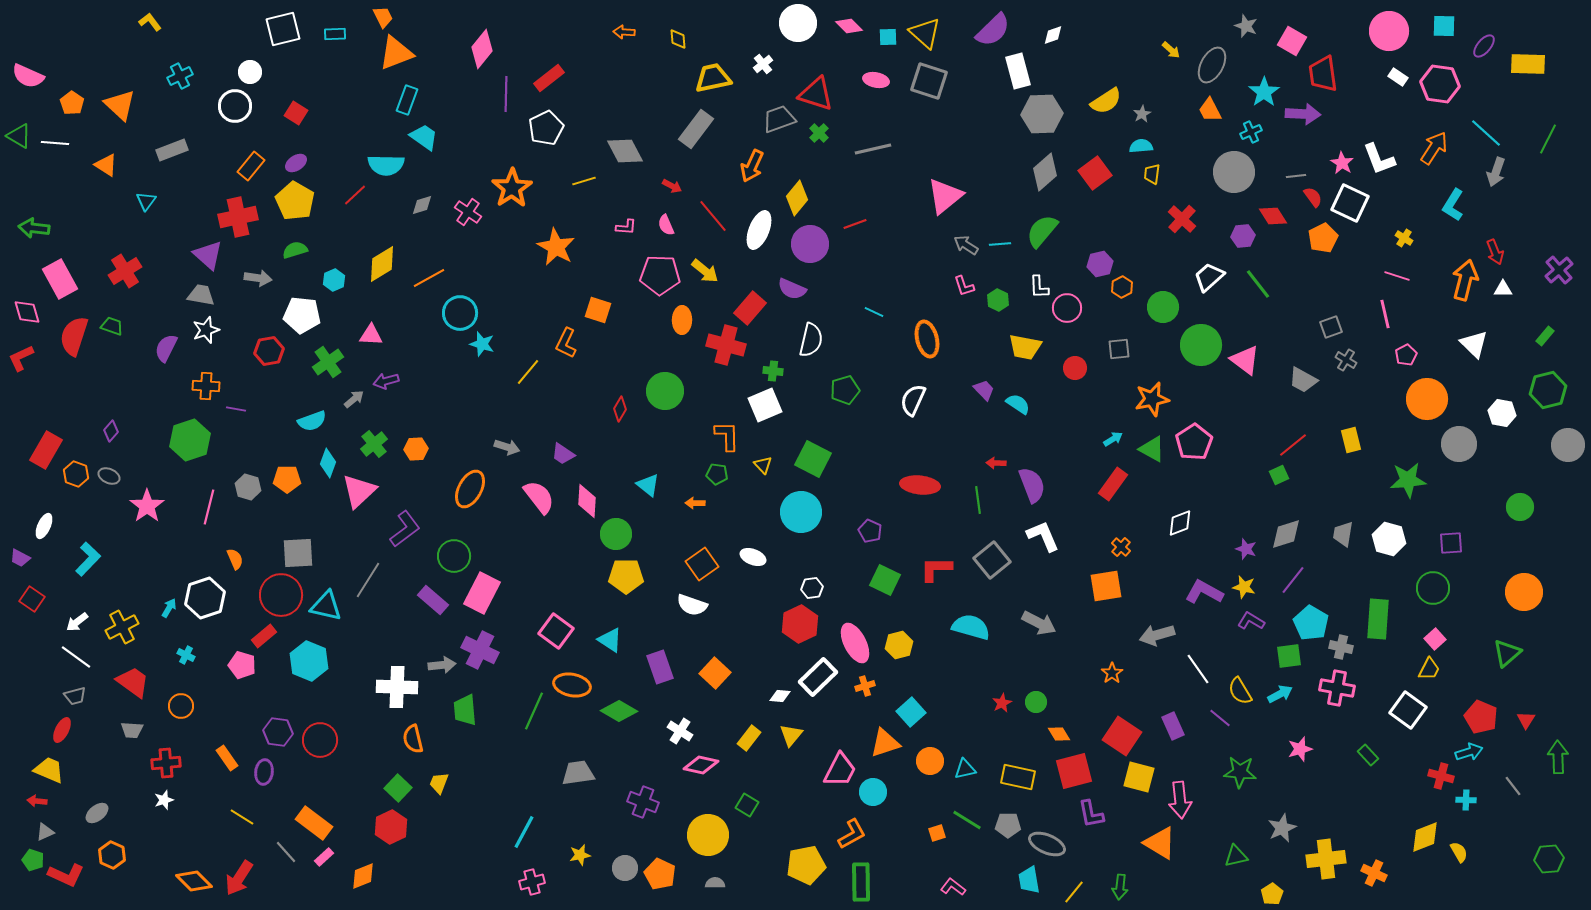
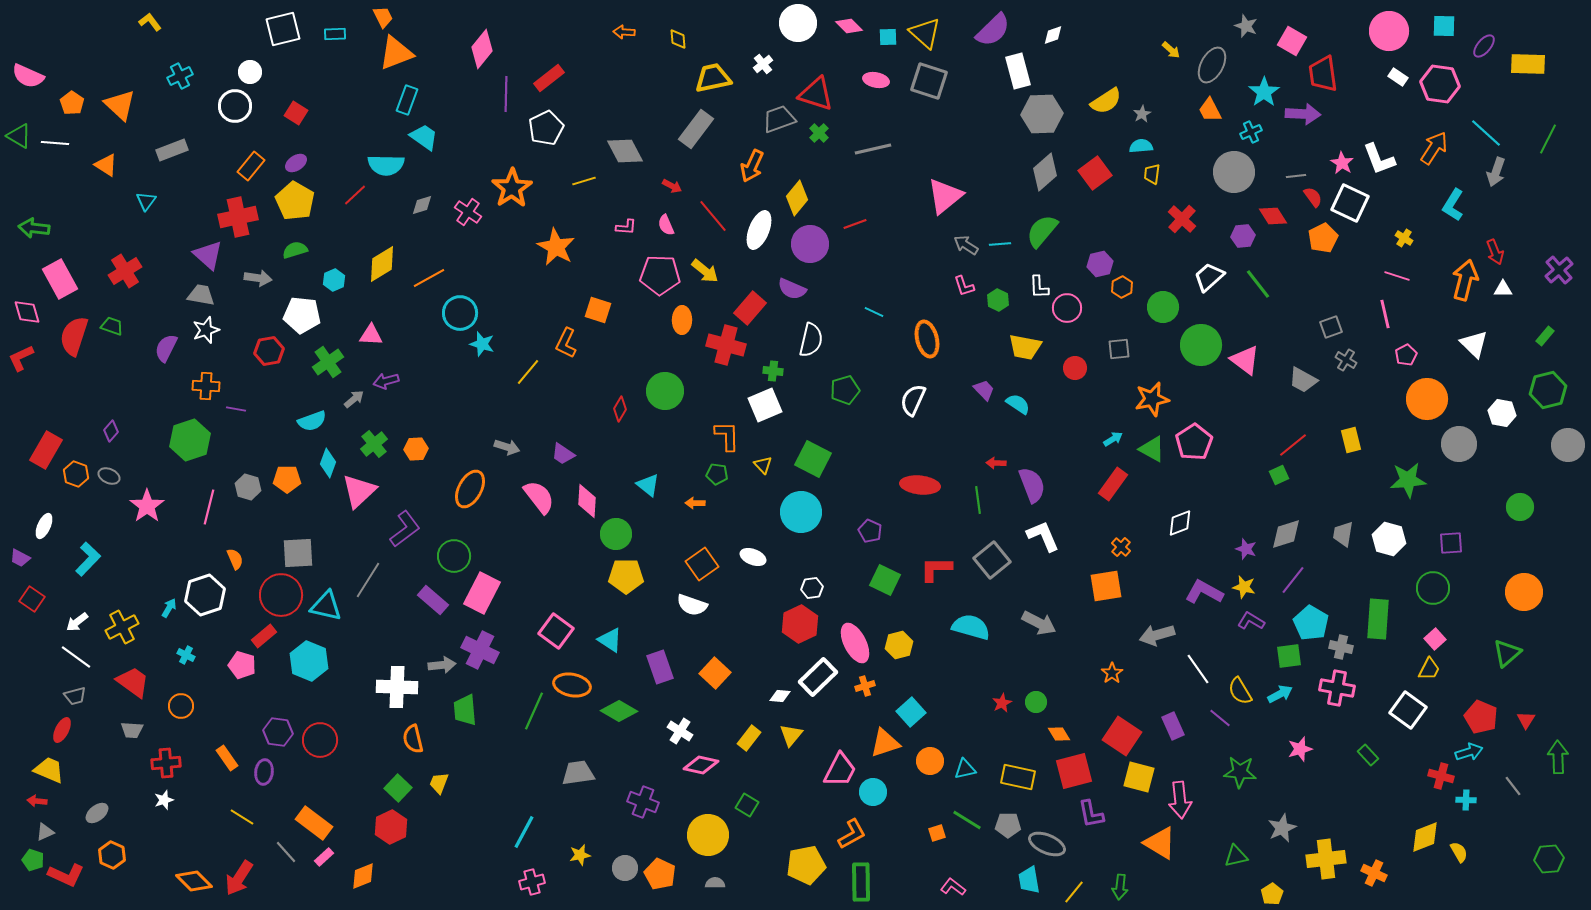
white hexagon at (205, 598): moved 3 px up
